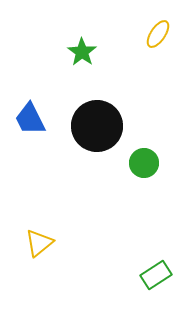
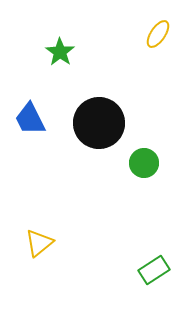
green star: moved 22 px left
black circle: moved 2 px right, 3 px up
green rectangle: moved 2 px left, 5 px up
